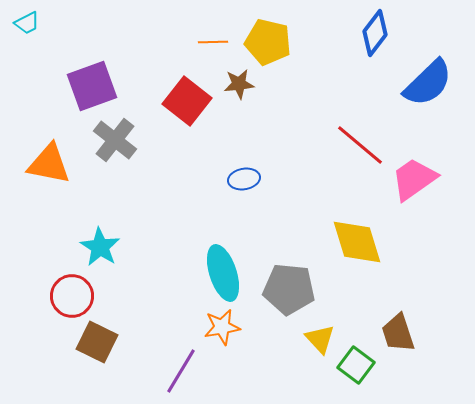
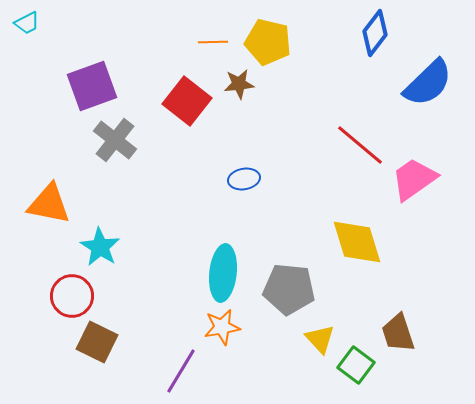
orange triangle: moved 40 px down
cyan ellipse: rotated 24 degrees clockwise
